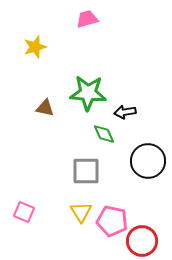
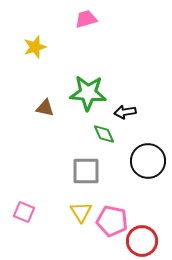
pink trapezoid: moved 1 px left
